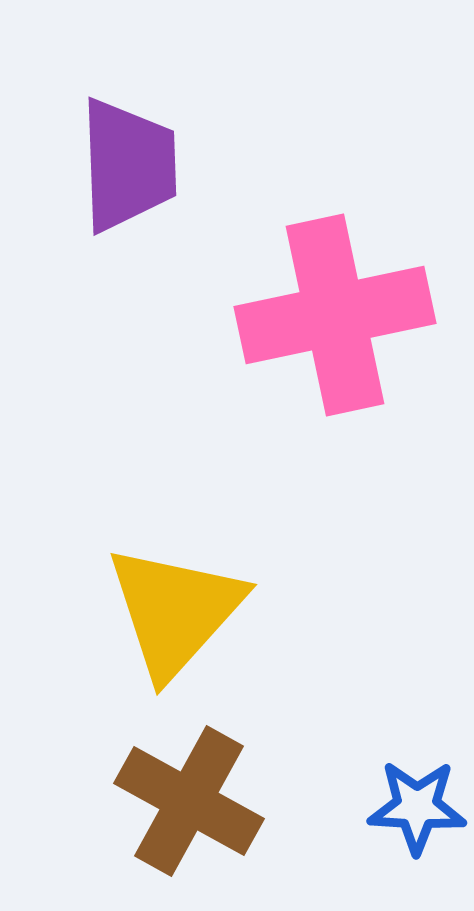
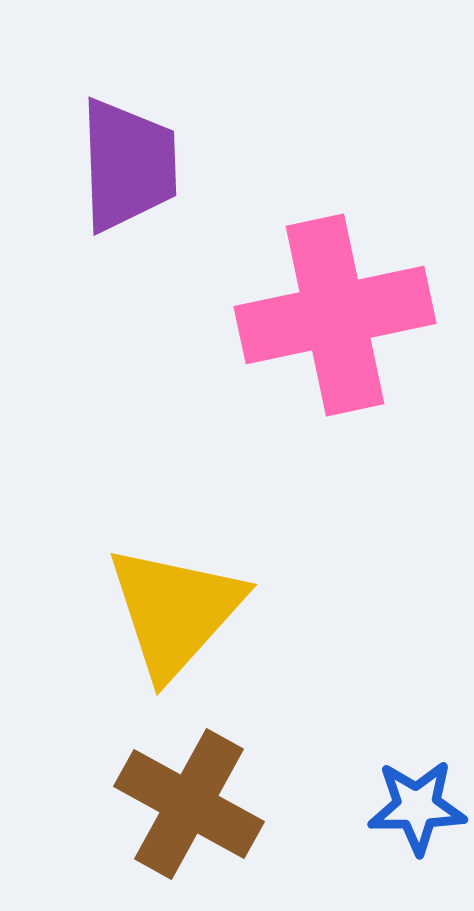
brown cross: moved 3 px down
blue star: rotated 4 degrees counterclockwise
